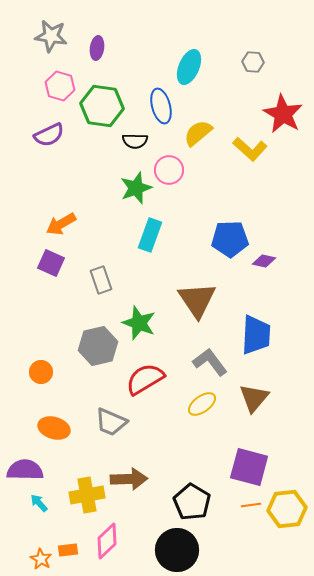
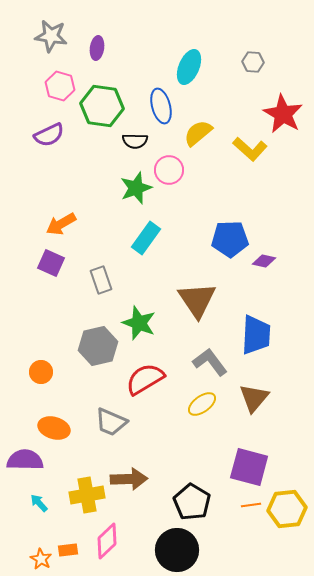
cyan rectangle at (150, 235): moved 4 px left, 3 px down; rotated 16 degrees clockwise
purple semicircle at (25, 470): moved 10 px up
